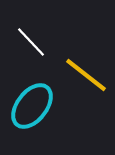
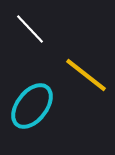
white line: moved 1 px left, 13 px up
